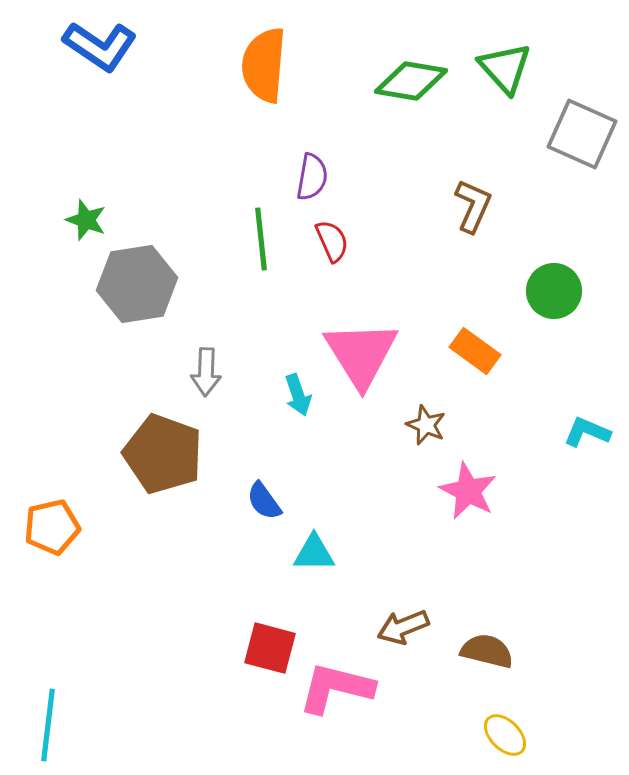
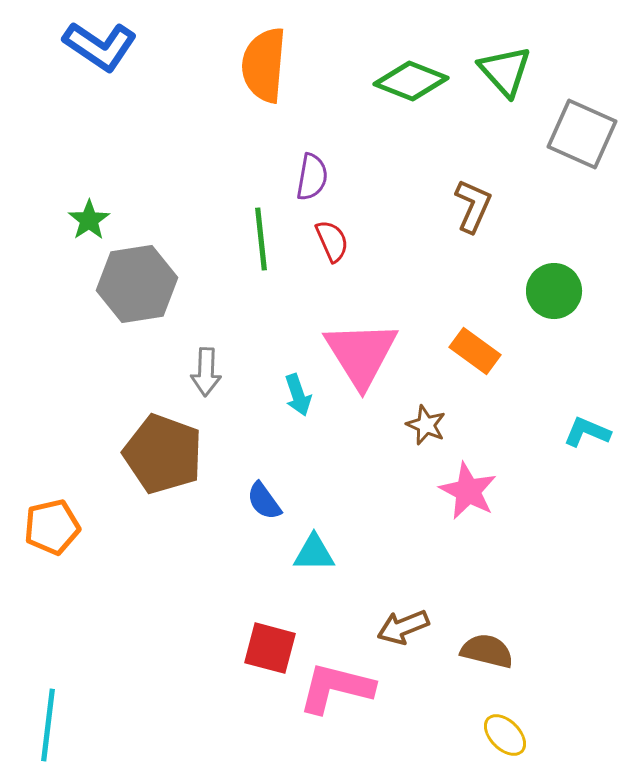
green triangle: moved 3 px down
green diamond: rotated 12 degrees clockwise
green star: moved 3 px right; rotated 18 degrees clockwise
